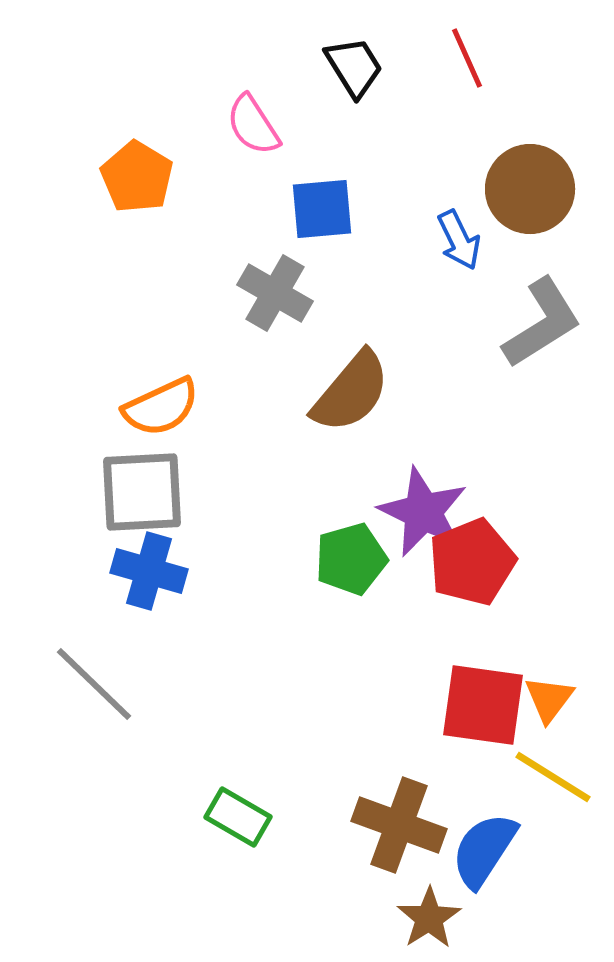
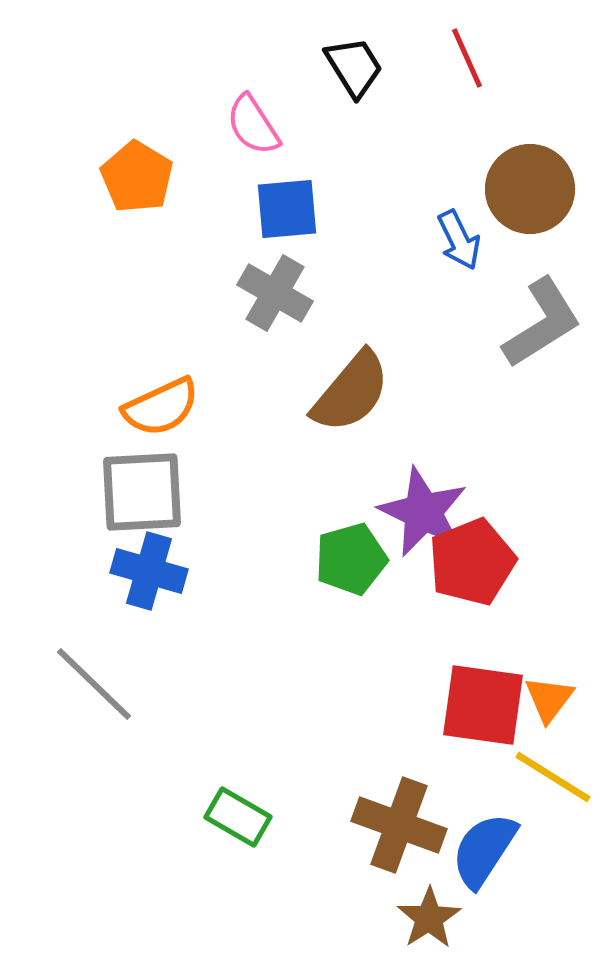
blue square: moved 35 px left
